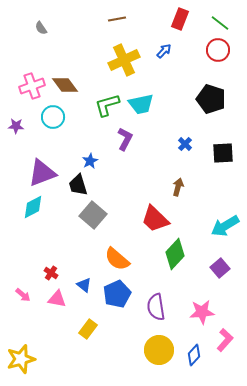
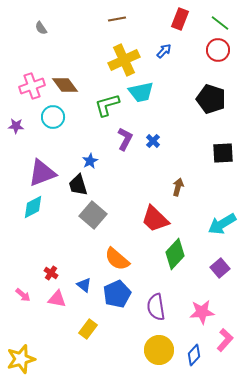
cyan trapezoid: moved 12 px up
blue cross: moved 32 px left, 3 px up
cyan arrow: moved 3 px left, 2 px up
